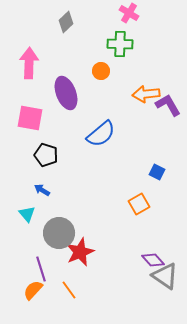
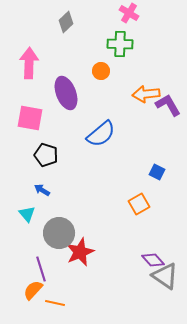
orange line: moved 14 px left, 13 px down; rotated 42 degrees counterclockwise
